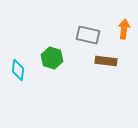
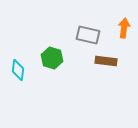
orange arrow: moved 1 px up
